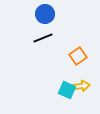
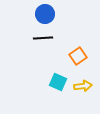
black line: rotated 18 degrees clockwise
yellow arrow: moved 2 px right
cyan square: moved 9 px left, 8 px up
